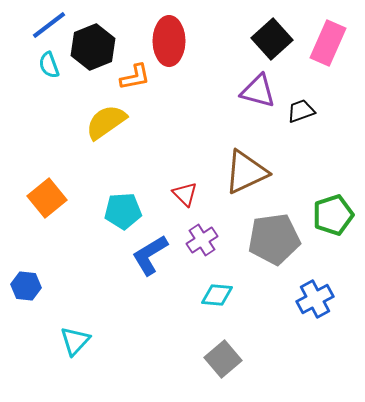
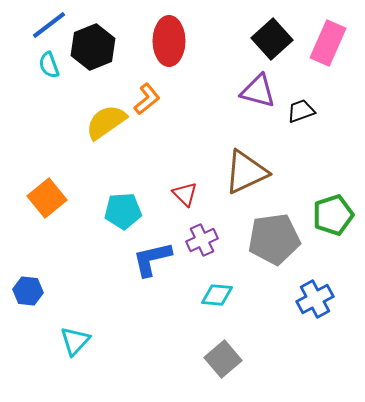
orange L-shape: moved 12 px right, 22 px down; rotated 28 degrees counterclockwise
purple cross: rotated 8 degrees clockwise
blue L-shape: moved 2 px right, 4 px down; rotated 18 degrees clockwise
blue hexagon: moved 2 px right, 5 px down
